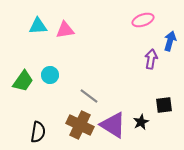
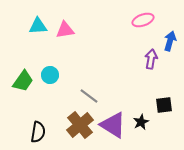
brown cross: rotated 24 degrees clockwise
